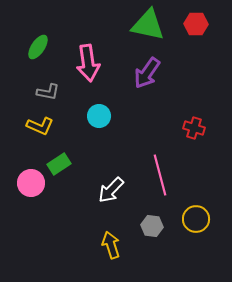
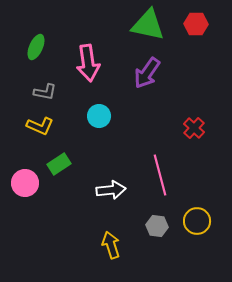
green ellipse: moved 2 px left; rotated 10 degrees counterclockwise
gray L-shape: moved 3 px left
red cross: rotated 25 degrees clockwise
pink circle: moved 6 px left
white arrow: rotated 140 degrees counterclockwise
yellow circle: moved 1 px right, 2 px down
gray hexagon: moved 5 px right
